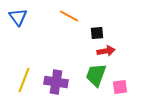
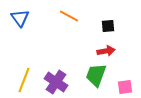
blue triangle: moved 2 px right, 1 px down
black square: moved 11 px right, 7 px up
purple cross: rotated 25 degrees clockwise
pink square: moved 5 px right
